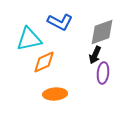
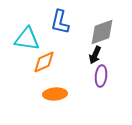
blue L-shape: rotated 75 degrees clockwise
cyan triangle: moved 2 px left; rotated 20 degrees clockwise
purple ellipse: moved 2 px left, 3 px down
